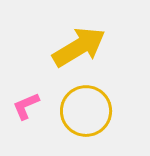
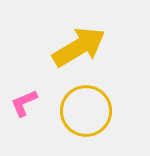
pink L-shape: moved 2 px left, 3 px up
